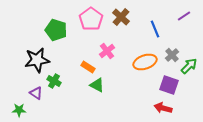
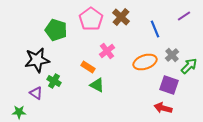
green star: moved 2 px down
